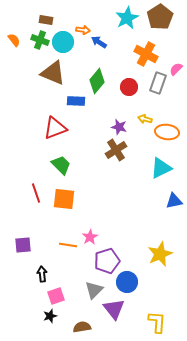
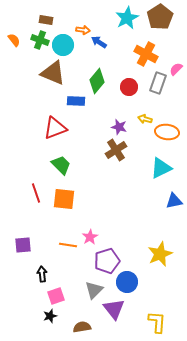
cyan circle: moved 3 px down
